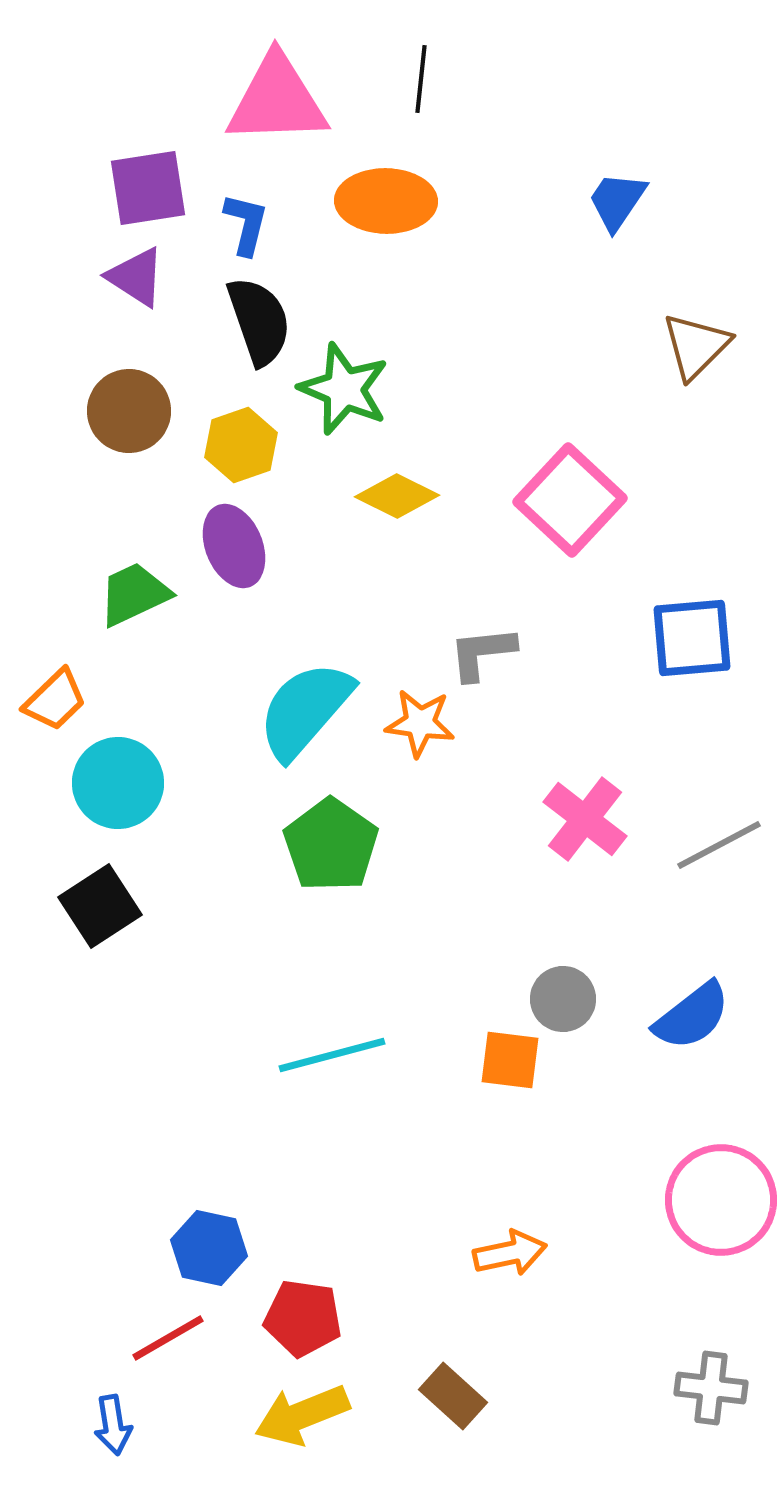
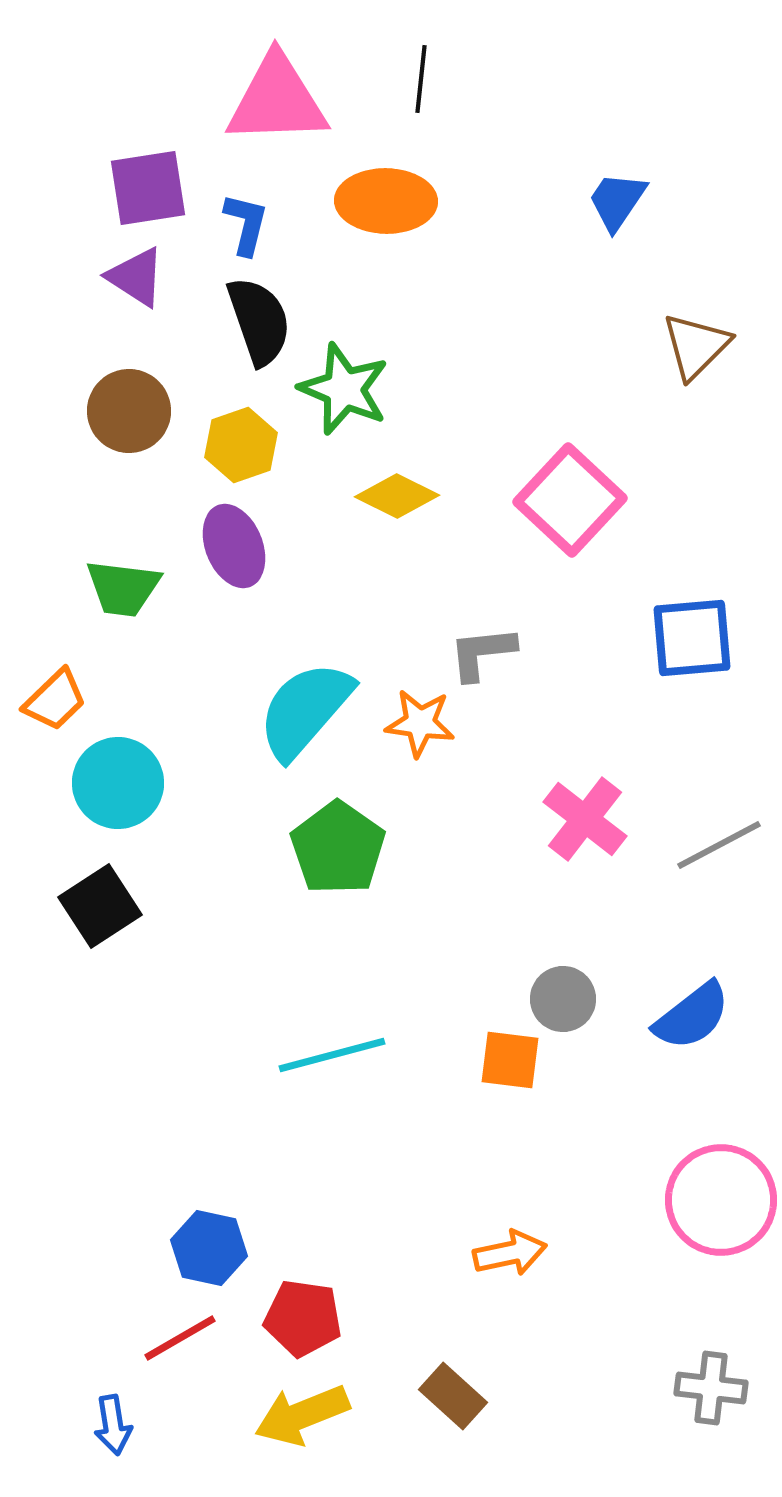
green trapezoid: moved 11 px left, 6 px up; rotated 148 degrees counterclockwise
green pentagon: moved 7 px right, 3 px down
red line: moved 12 px right
